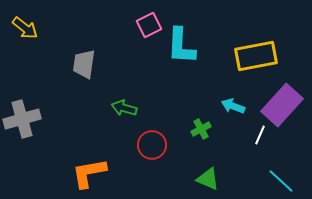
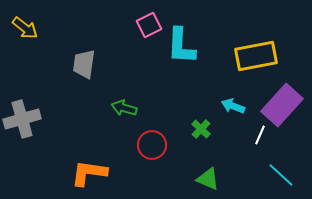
green cross: rotated 18 degrees counterclockwise
orange L-shape: rotated 18 degrees clockwise
cyan line: moved 6 px up
